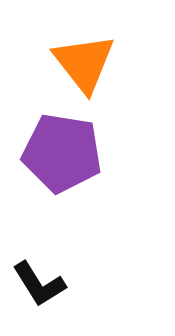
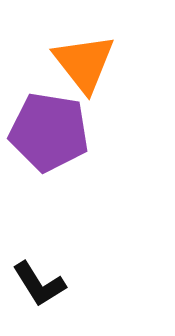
purple pentagon: moved 13 px left, 21 px up
